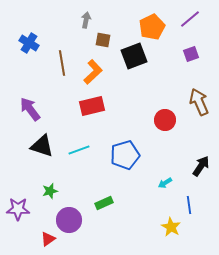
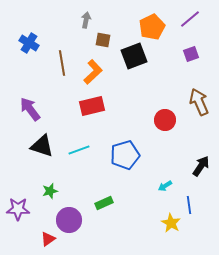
cyan arrow: moved 3 px down
yellow star: moved 4 px up
